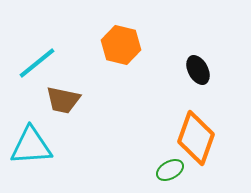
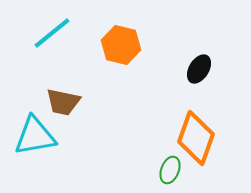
cyan line: moved 15 px right, 30 px up
black ellipse: moved 1 px right, 1 px up; rotated 60 degrees clockwise
brown trapezoid: moved 2 px down
cyan triangle: moved 4 px right, 10 px up; rotated 6 degrees counterclockwise
green ellipse: rotated 40 degrees counterclockwise
